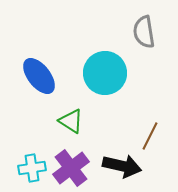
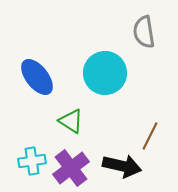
blue ellipse: moved 2 px left, 1 px down
cyan cross: moved 7 px up
